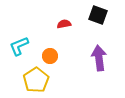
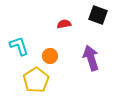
cyan L-shape: rotated 95 degrees clockwise
purple arrow: moved 8 px left; rotated 10 degrees counterclockwise
